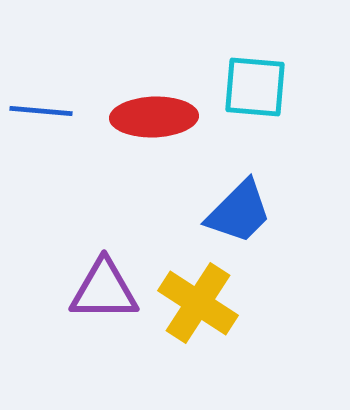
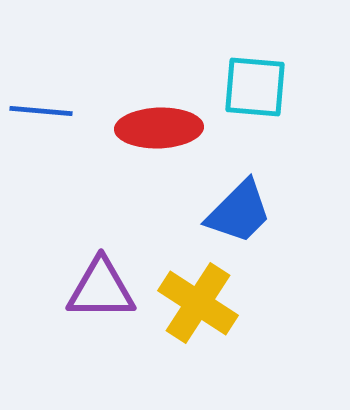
red ellipse: moved 5 px right, 11 px down
purple triangle: moved 3 px left, 1 px up
